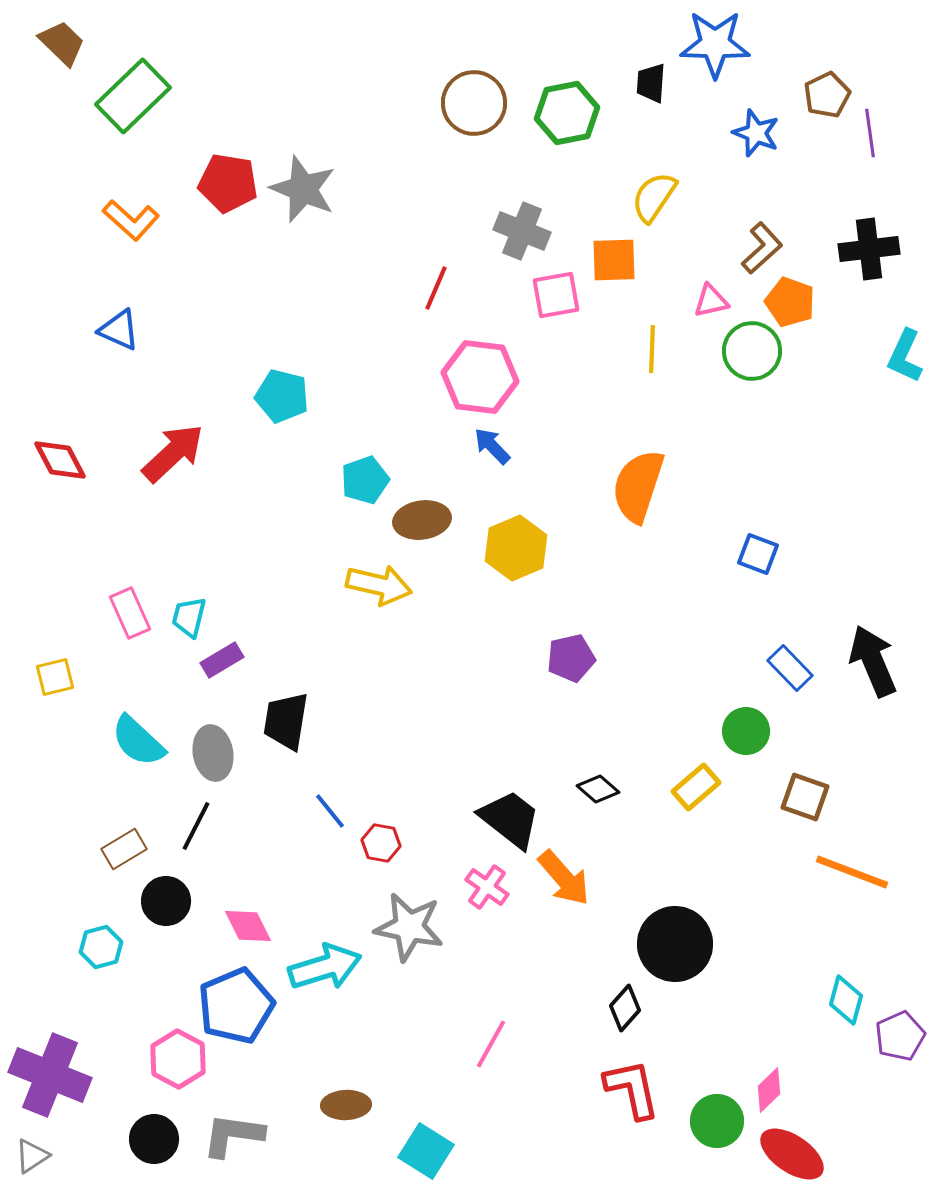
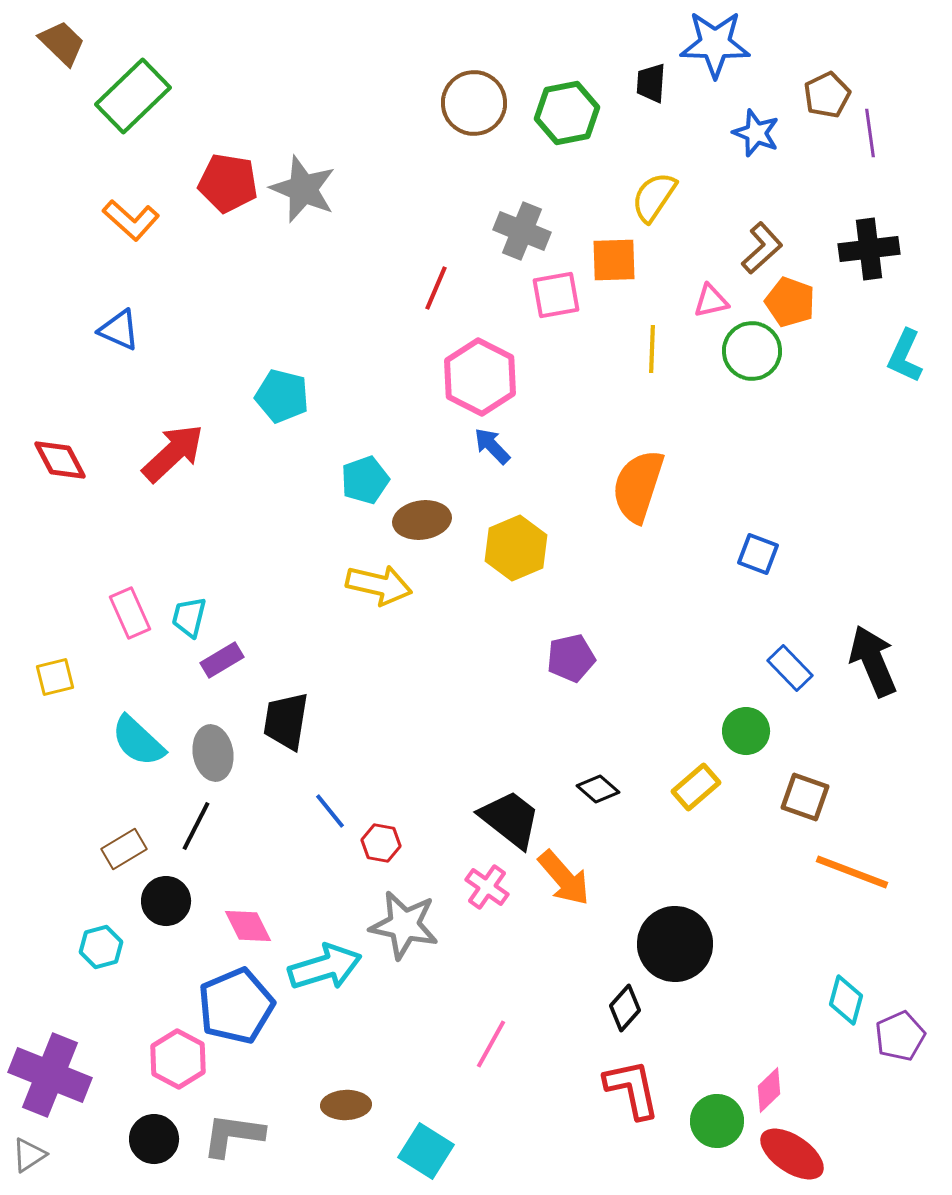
pink hexagon at (480, 377): rotated 20 degrees clockwise
gray star at (409, 927): moved 5 px left, 2 px up
gray triangle at (32, 1156): moved 3 px left, 1 px up
